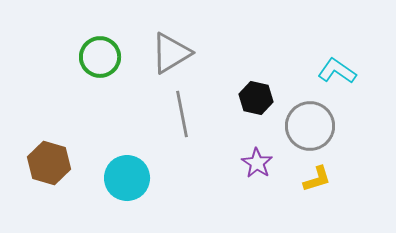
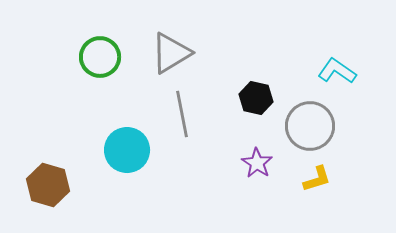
brown hexagon: moved 1 px left, 22 px down
cyan circle: moved 28 px up
